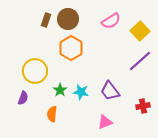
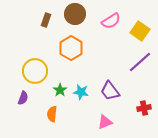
brown circle: moved 7 px right, 5 px up
yellow square: rotated 12 degrees counterclockwise
purple line: moved 1 px down
red cross: moved 1 px right, 2 px down
